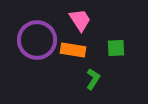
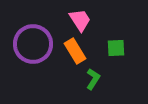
purple circle: moved 4 px left, 4 px down
orange rectangle: moved 2 px right, 1 px down; rotated 50 degrees clockwise
